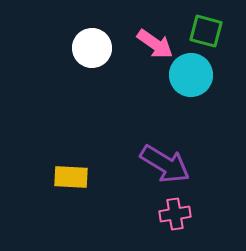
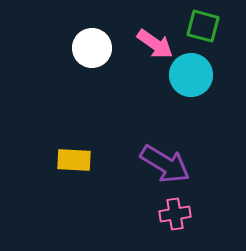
green square: moved 3 px left, 5 px up
yellow rectangle: moved 3 px right, 17 px up
